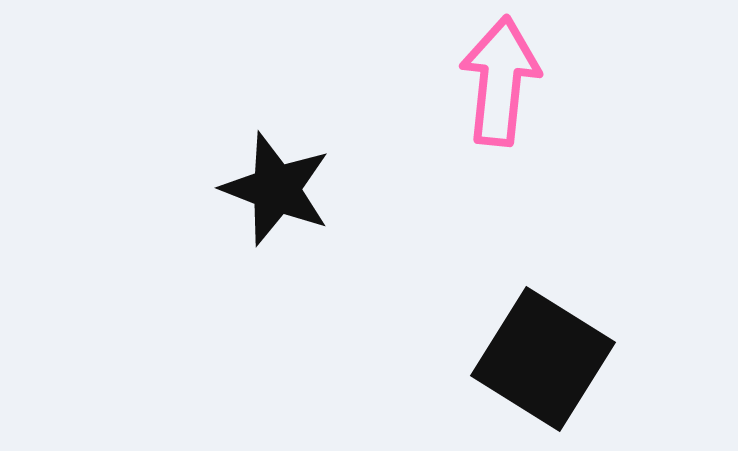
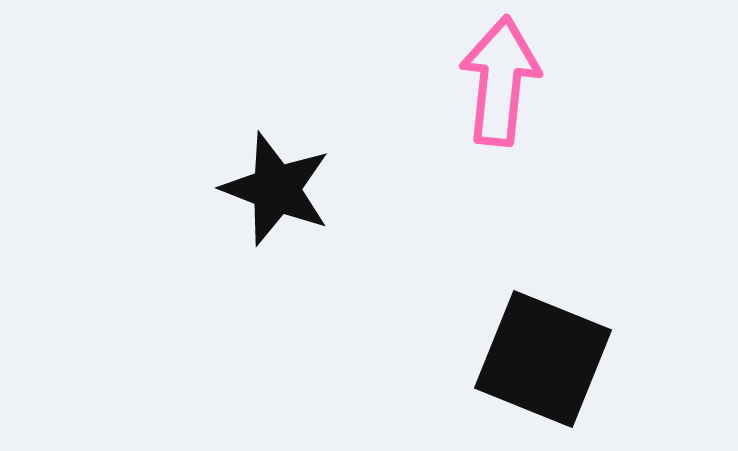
black square: rotated 10 degrees counterclockwise
